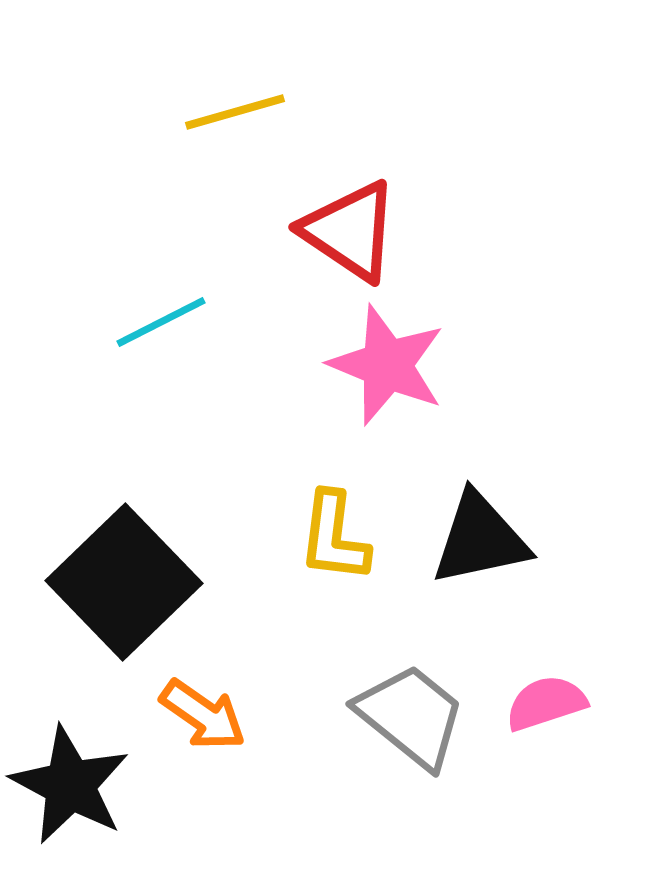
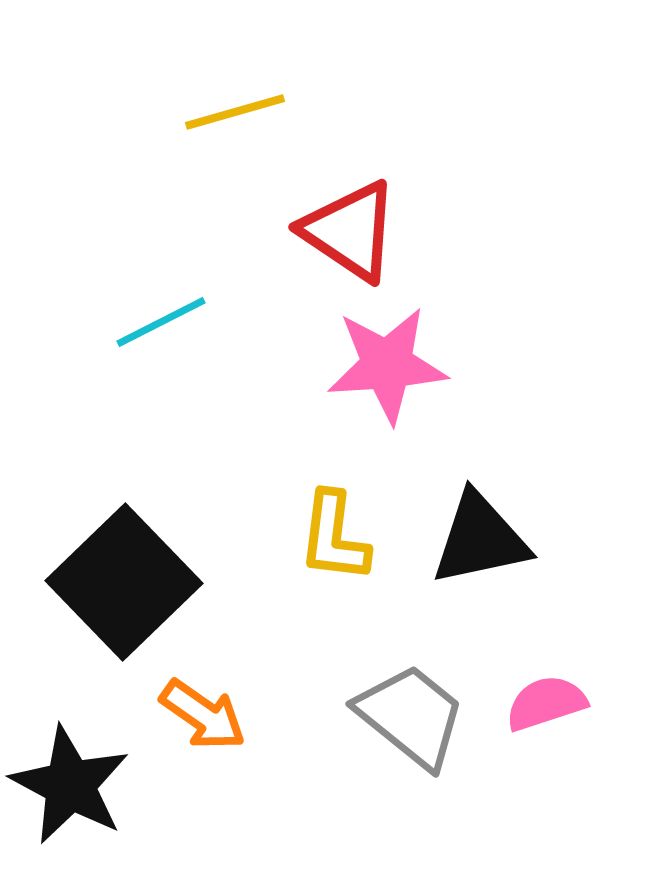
pink star: rotated 26 degrees counterclockwise
